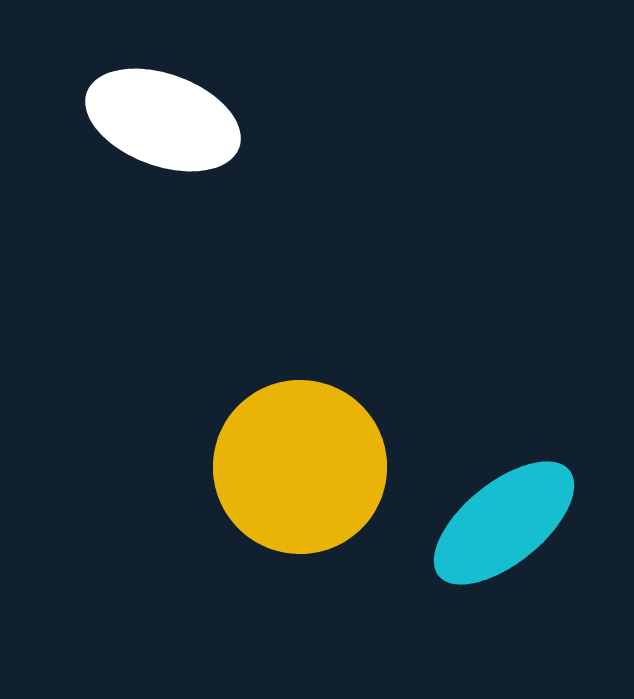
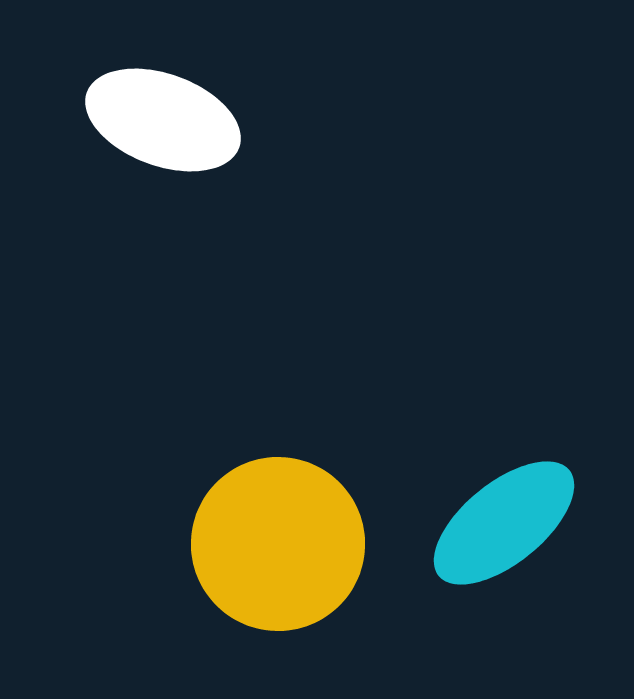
yellow circle: moved 22 px left, 77 px down
